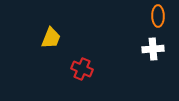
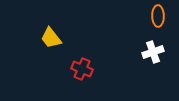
yellow trapezoid: rotated 120 degrees clockwise
white cross: moved 3 px down; rotated 15 degrees counterclockwise
